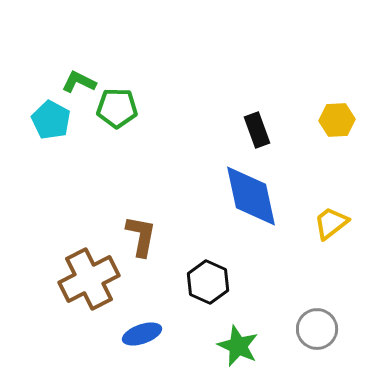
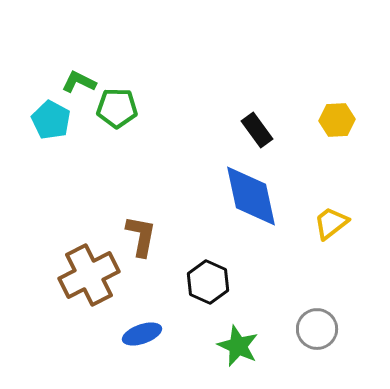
black rectangle: rotated 16 degrees counterclockwise
brown cross: moved 4 px up
